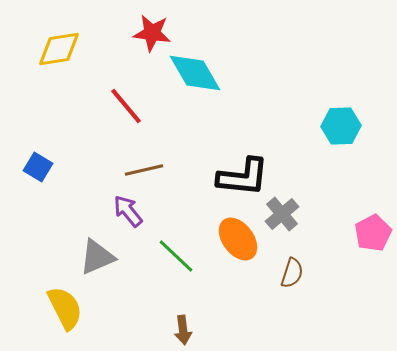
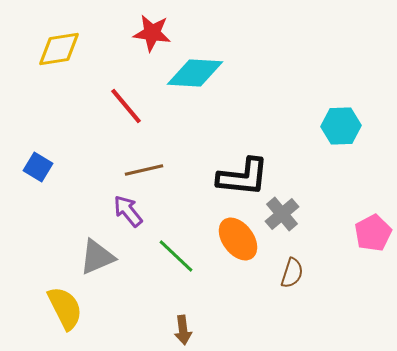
cyan diamond: rotated 56 degrees counterclockwise
